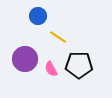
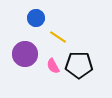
blue circle: moved 2 px left, 2 px down
purple circle: moved 5 px up
pink semicircle: moved 2 px right, 3 px up
